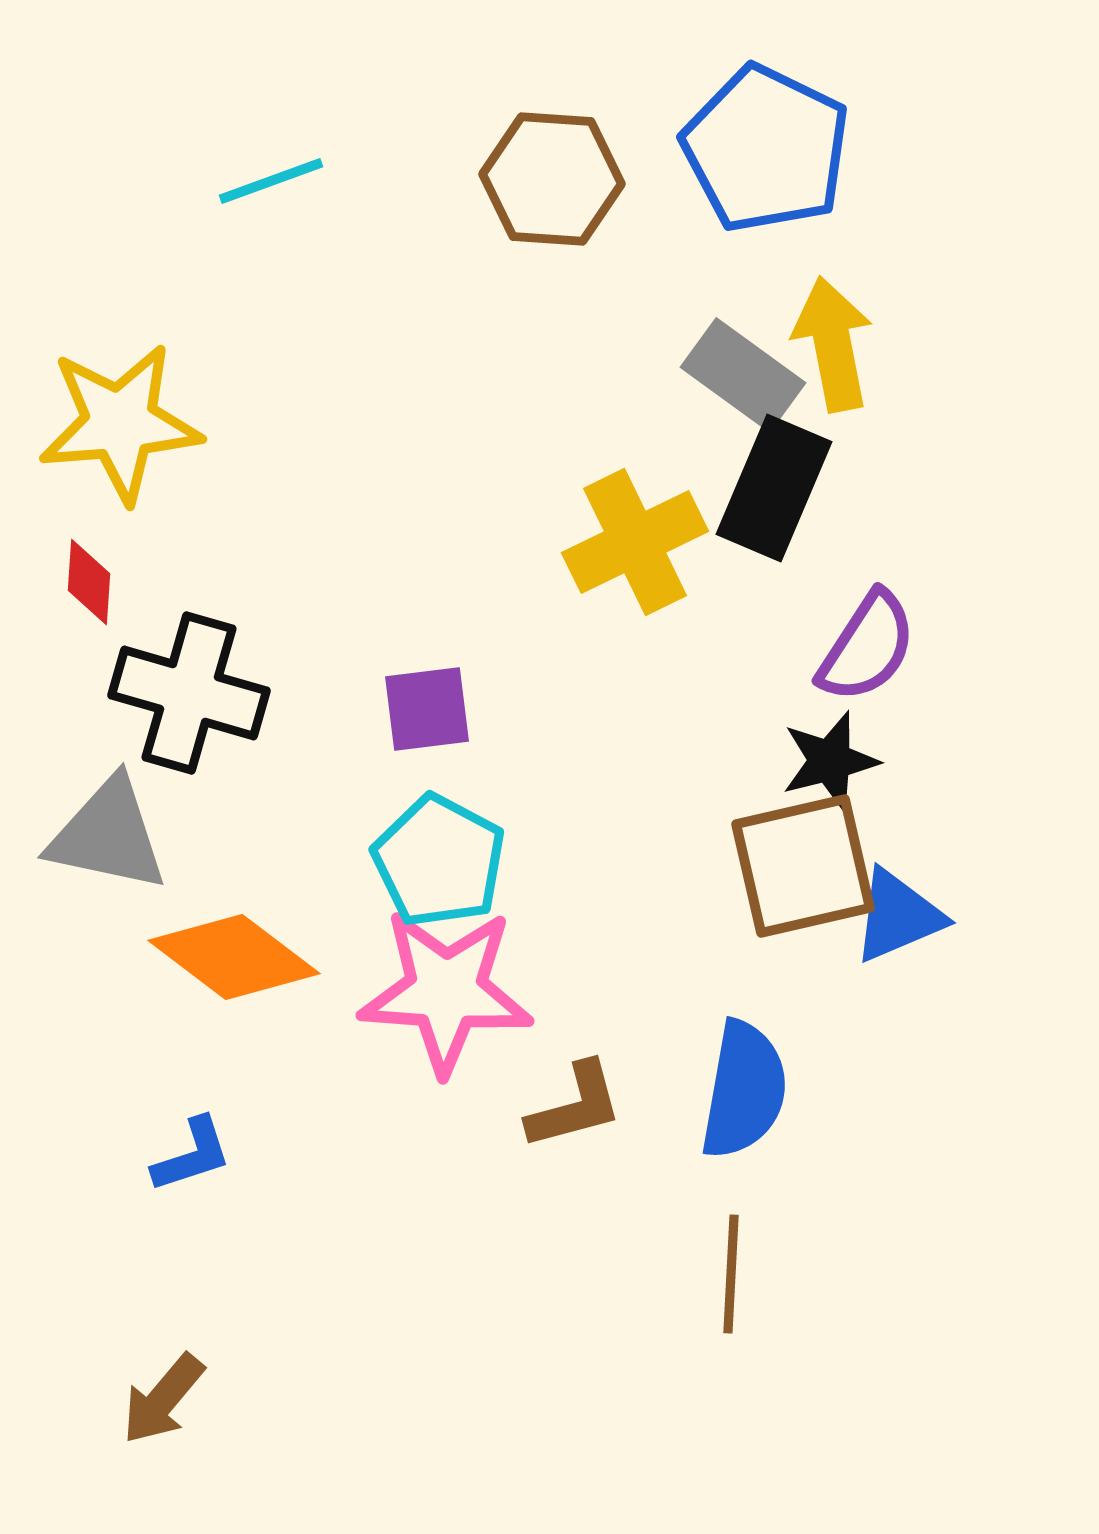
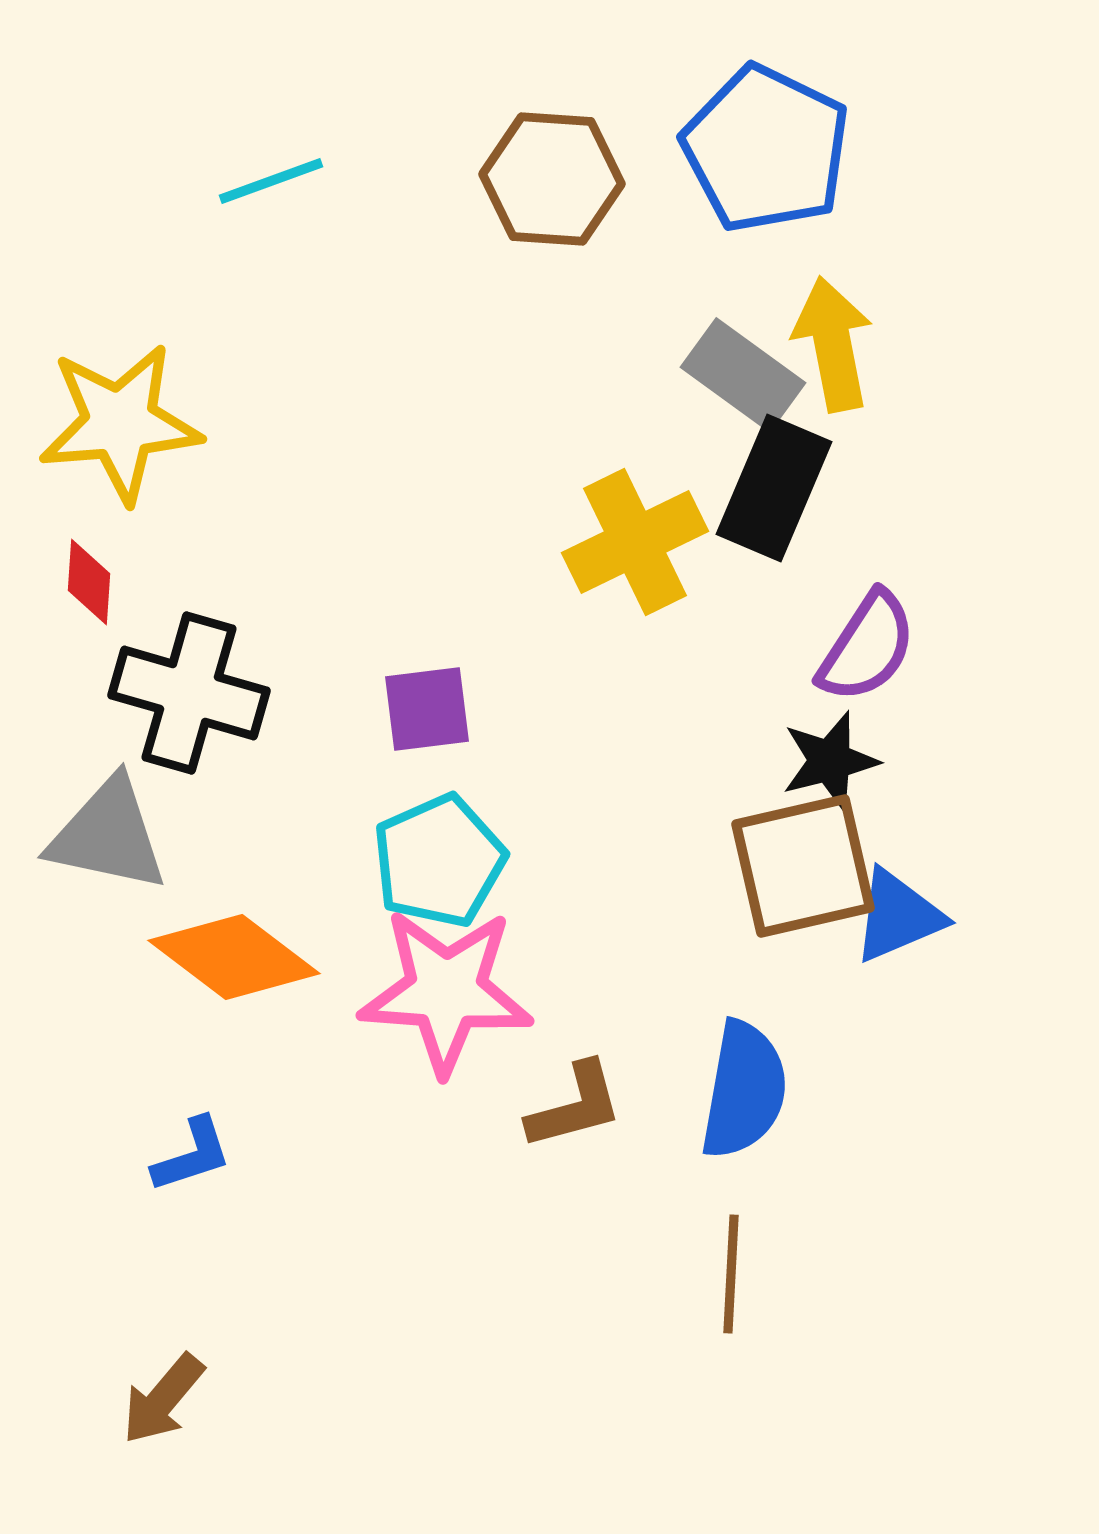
cyan pentagon: rotated 20 degrees clockwise
